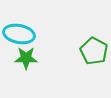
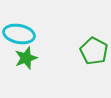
green star: rotated 20 degrees counterclockwise
